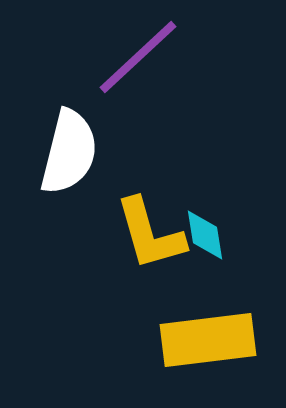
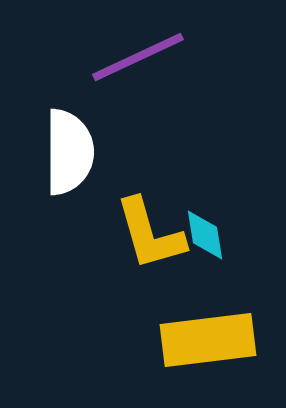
purple line: rotated 18 degrees clockwise
white semicircle: rotated 14 degrees counterclockwise
